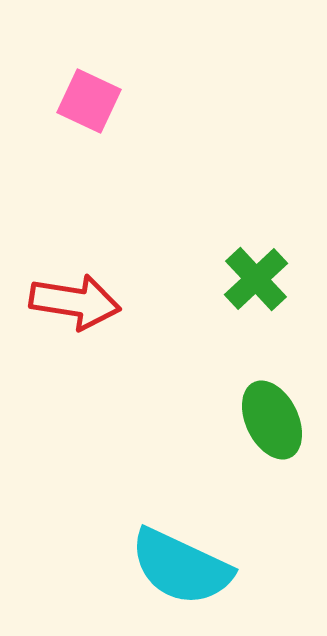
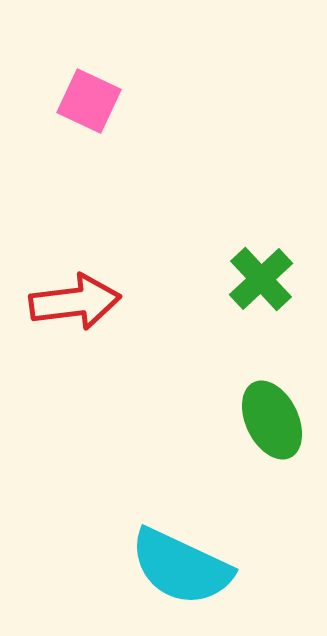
green cross: moved 5 px right
red arrow: rotated 16 degrees counterclockwise
